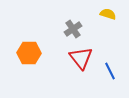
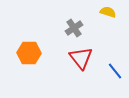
yellow semicircle: moved 2 px up
gray cross: moved 1 px right, 1 px up
blue line: moved 5 px right; rotated 12 degrees counterclockwise
